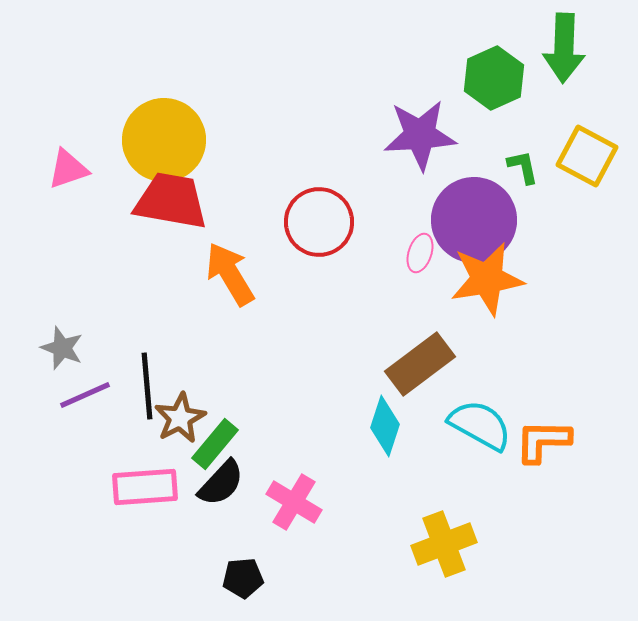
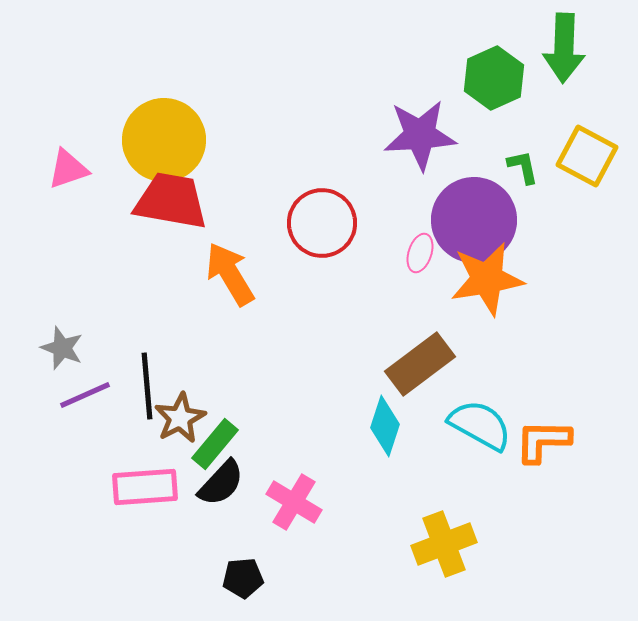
red circle: moved 3 px right, 1 px down
